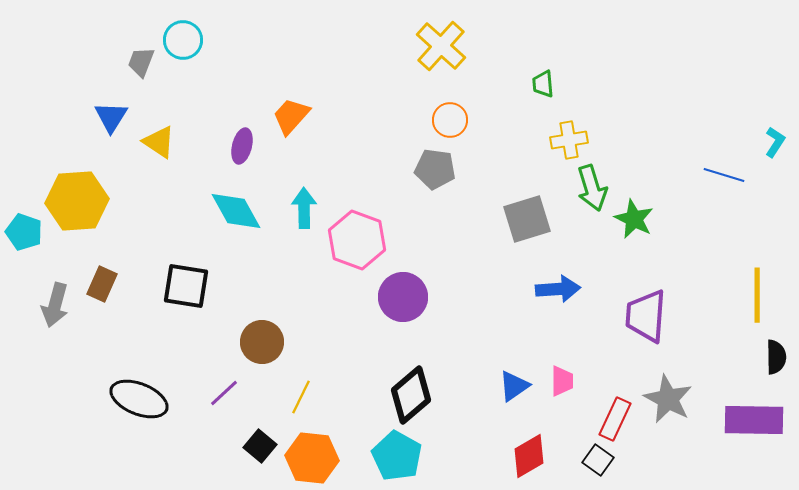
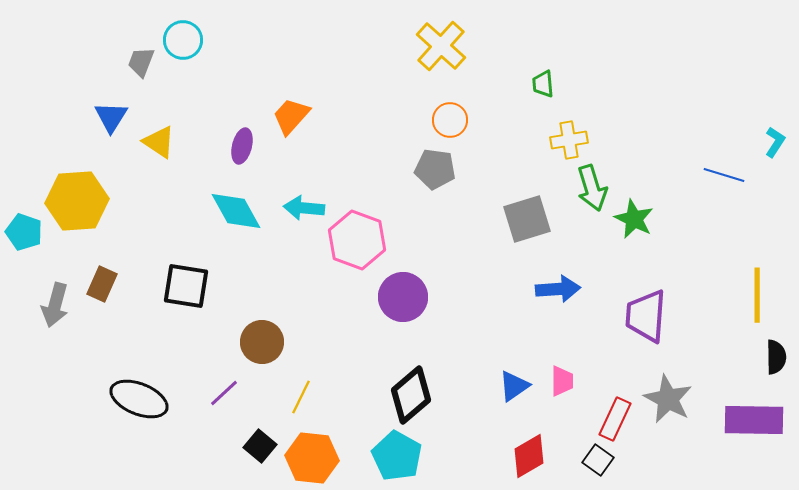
cyan arrow at (304, 208): rotated 84 degrees counterclockwise
